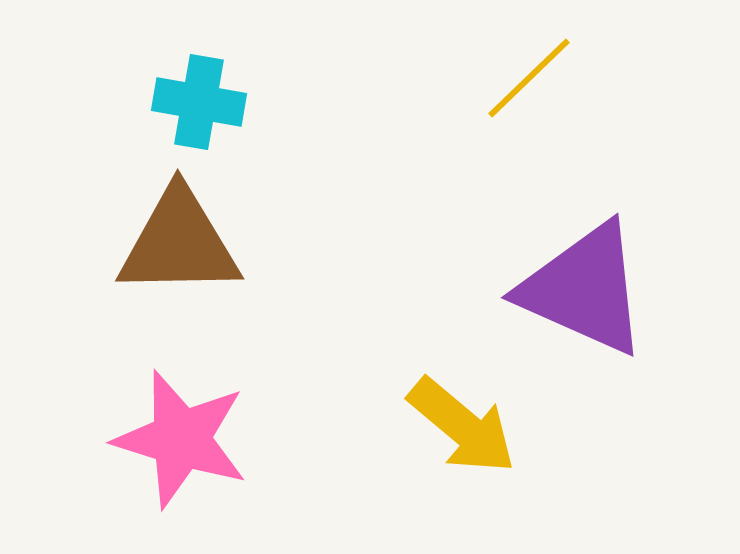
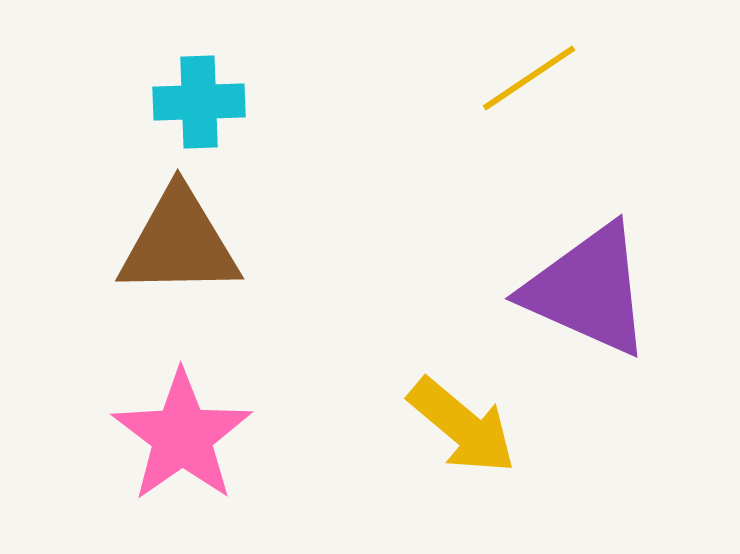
yellow line: rotated 10 degrees clockwise
cyan cross: rotated 12 degrees counterclockwise
purple triangle: moved 4 px right, 1 px down
pink star: moved 1 px right, 3 px up; rotated 20 degrees clockwise
